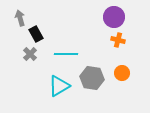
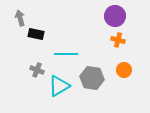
purple circle: moved 1 px right, 1 px up
black rectangle: rotated 49 degrees counterclockwise
gray cross: moved 7 px right, 16 px down; rotated 24 degrees counterclockwise
orange circle: moved 2 px right, 3 px up
